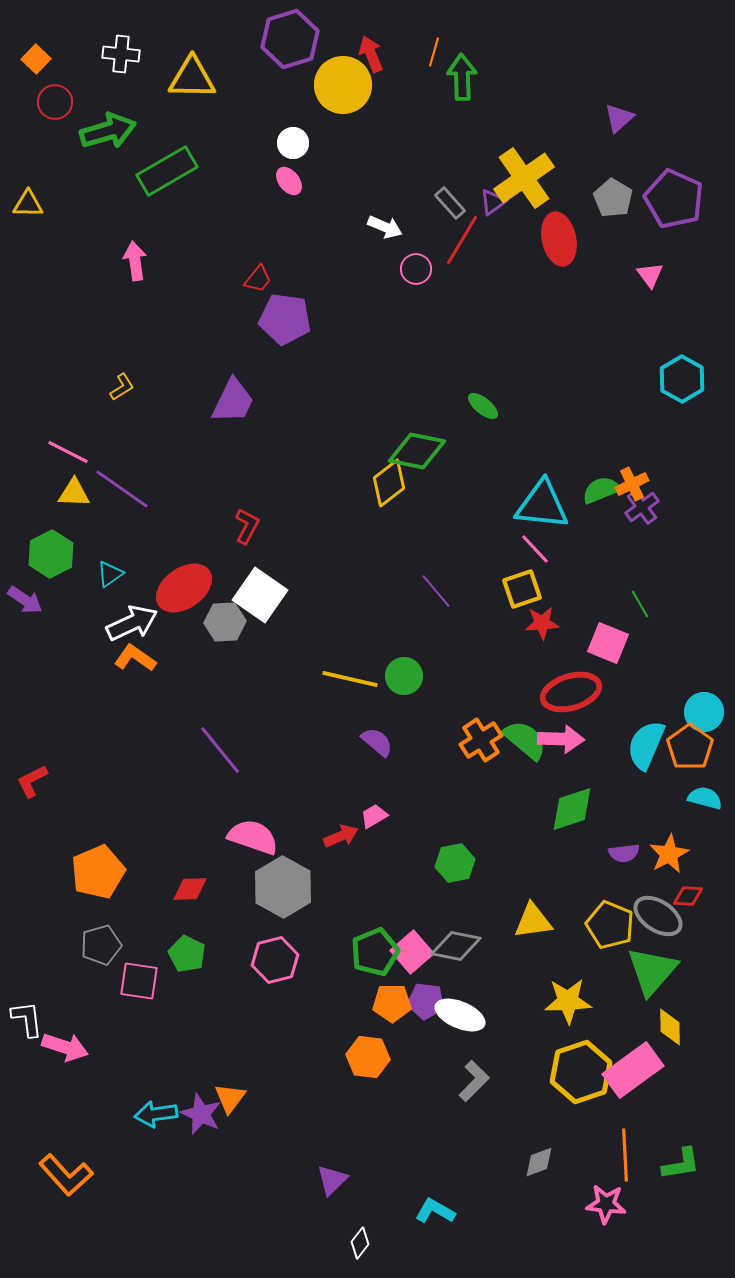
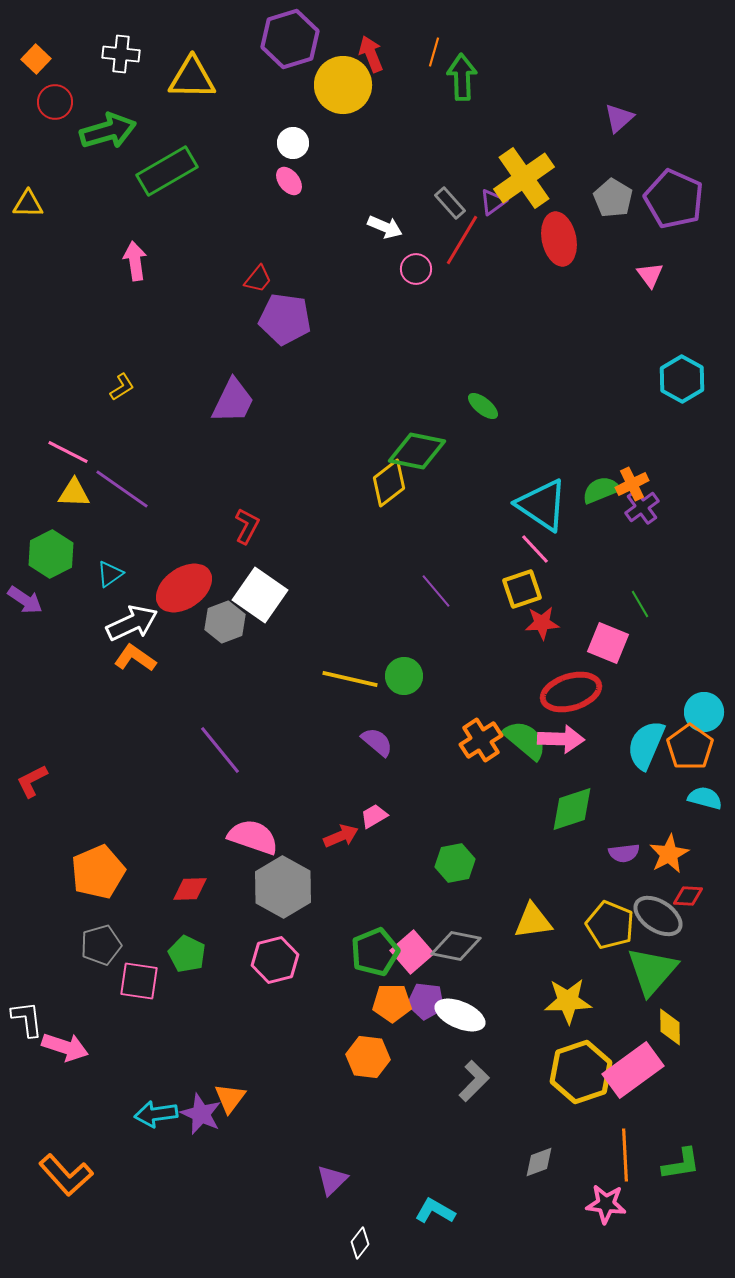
cyan triangle at (542, 505): rotated 28 degrees clockwise
gray hexagon at (225, 622): rotated 18 degrees counterclockwise
